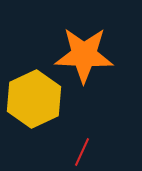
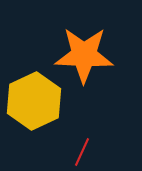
yellow hexagon: moved 2 px down
